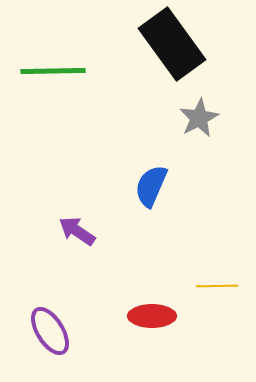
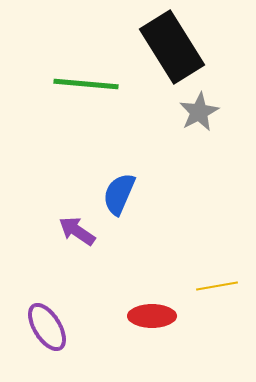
black rectangle: moved 3 px down; rotated 4 degrees clockwise
green line: moved 33 px right, 13 px down; rotated 6 degrees clockwise
gray star: moved 6 px up
blue semicircle: moved 32 px left, 8 px down
yellow line: rotated 9 degrees counterclockwise
purple ellipse: moved 3 px left, 4 px up
